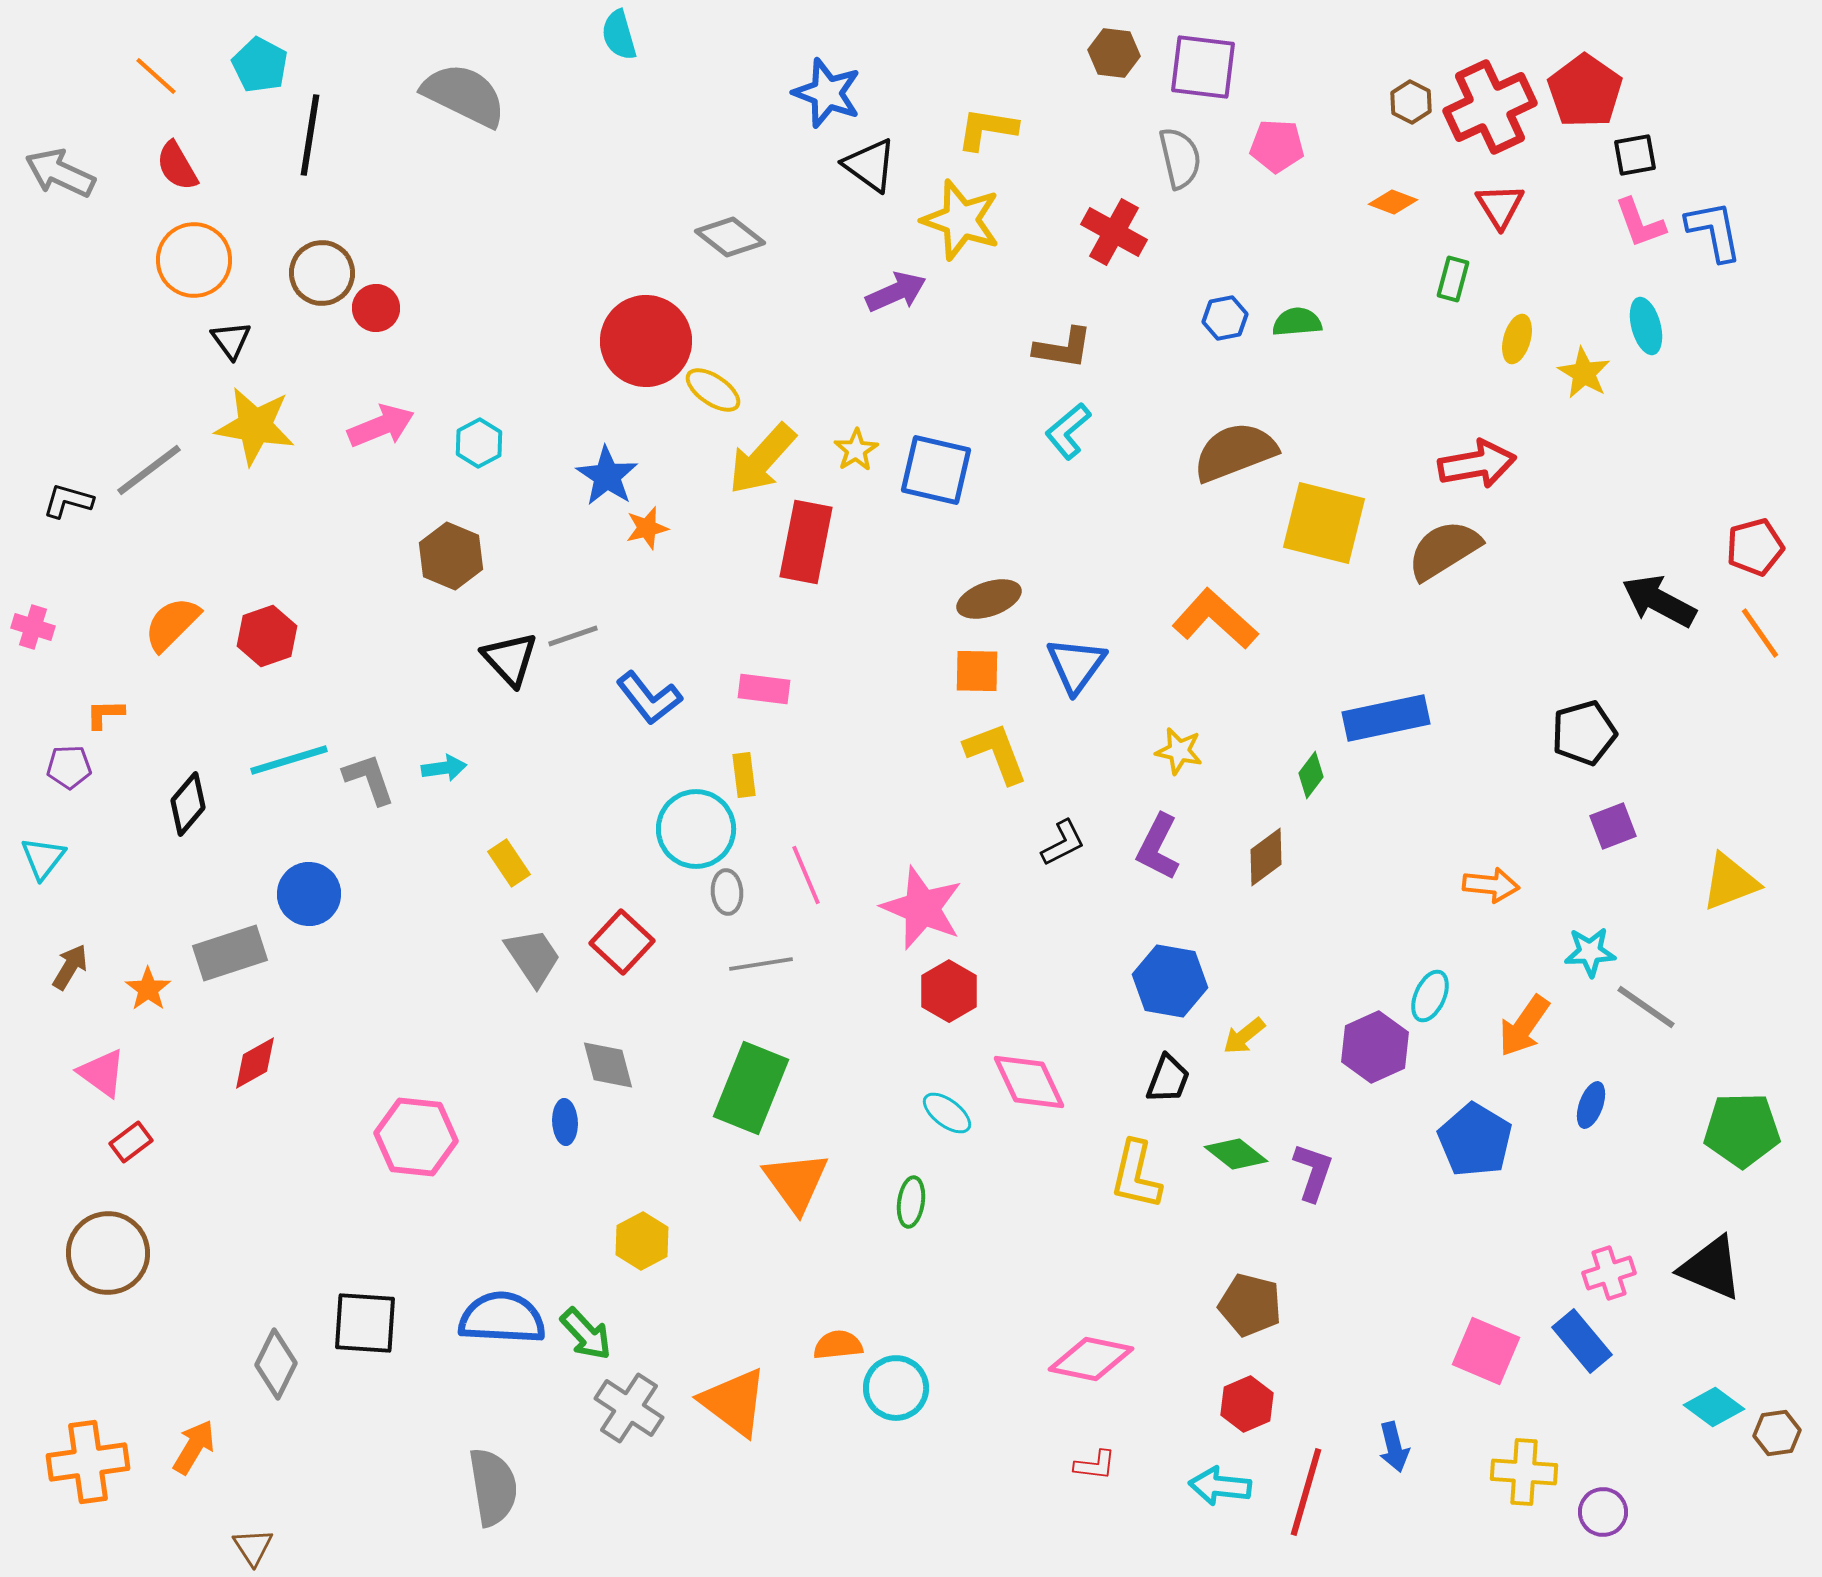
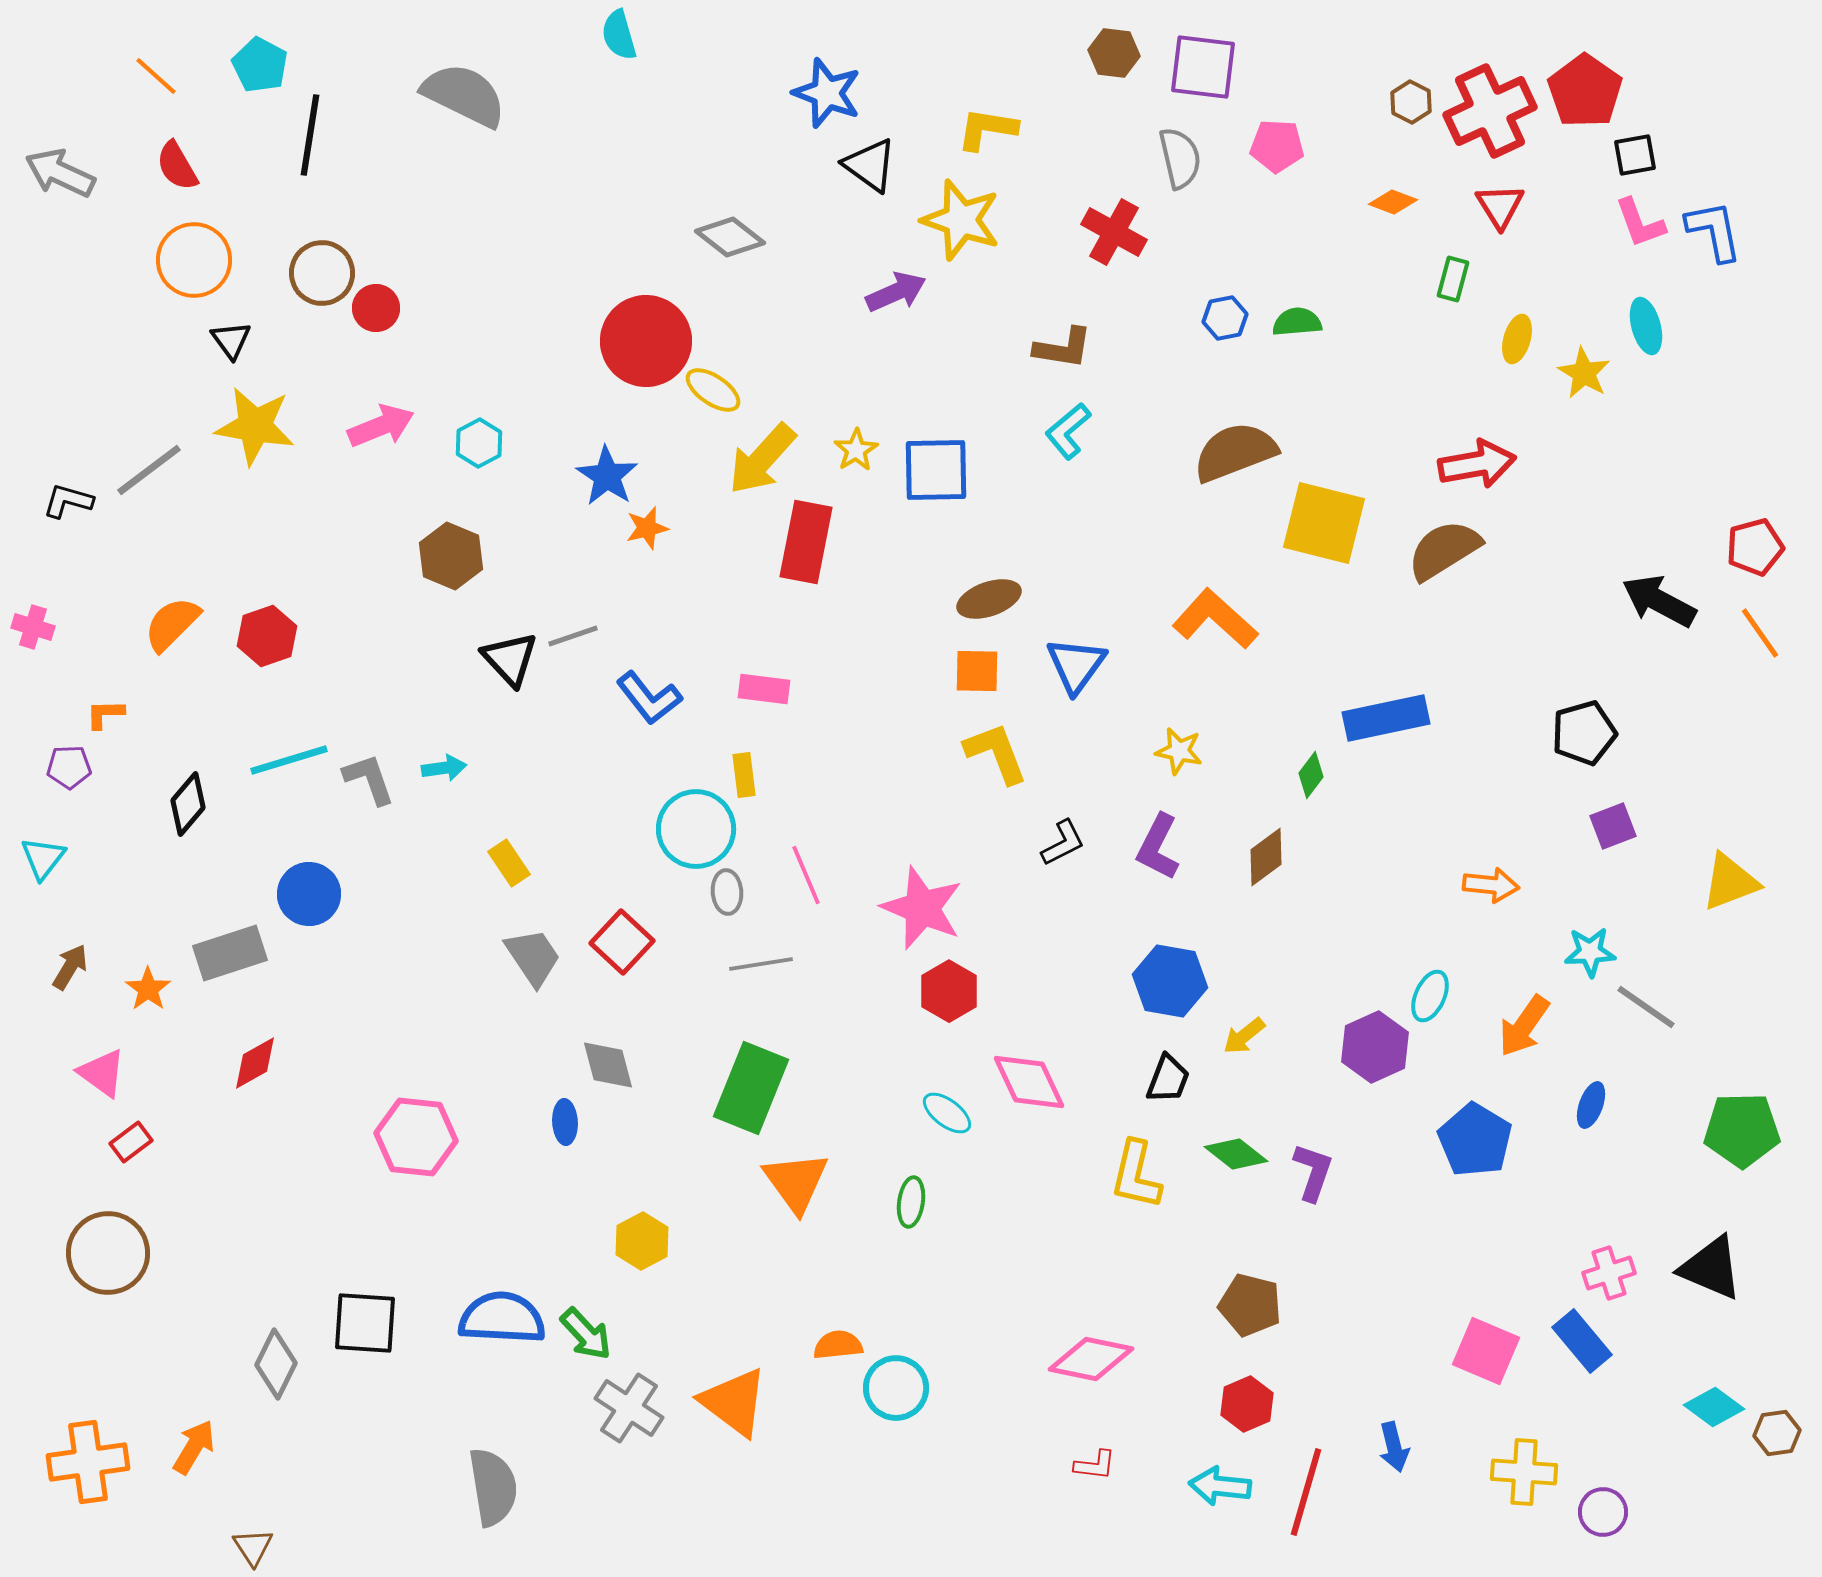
red cross at (1490, 107): moved 4 px down
blue square at (936, 470): rotated 14 degrees counterclockwise
